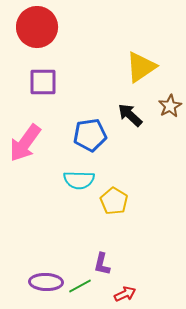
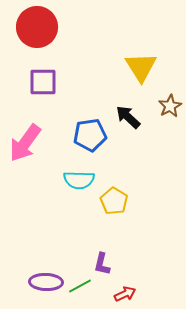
yellow triangle: rotated 28 degrees counterclockwise
black arrow: moved 2 px left, 2 px down
